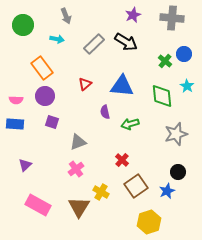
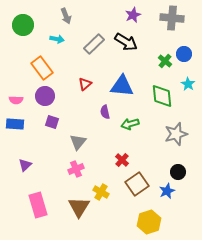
cyan star: moved 1 px right, 2 px up
gray triangle: rotated 30 degrees counterclockwise
pink cross: rotated 14 degrees clockwise
brown square: moved 1 px right, 2 px up
pink rectangle: rotated 45 degrees clockwise
